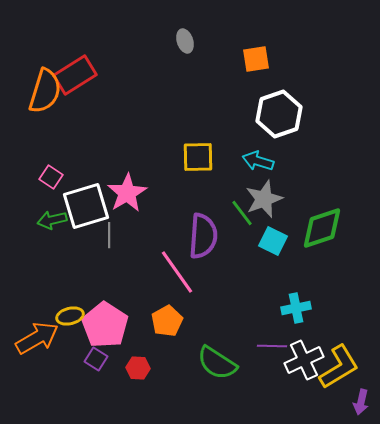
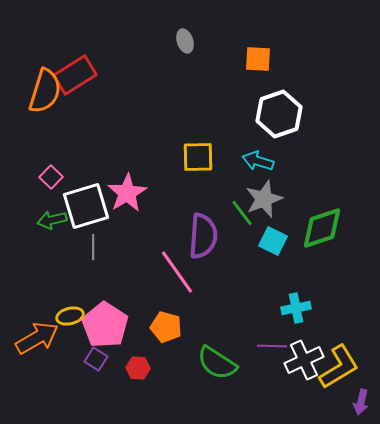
orange square: moved 2 px right; rotated 12 degrees clockwise
pink square: rotated 10 degrees clockwise
gray line: moved 16 px left, 12 px down
orange pentagon: moved 1 px left, 6 px down; rotated 28 degrees counterclockwise
